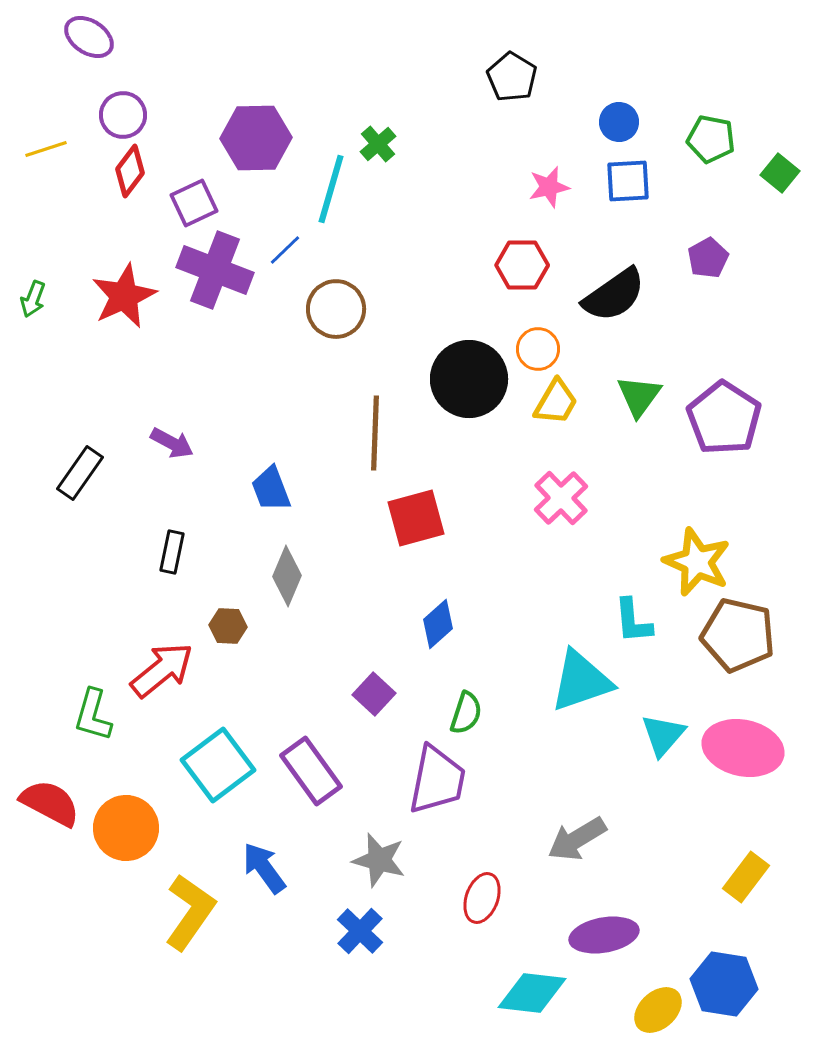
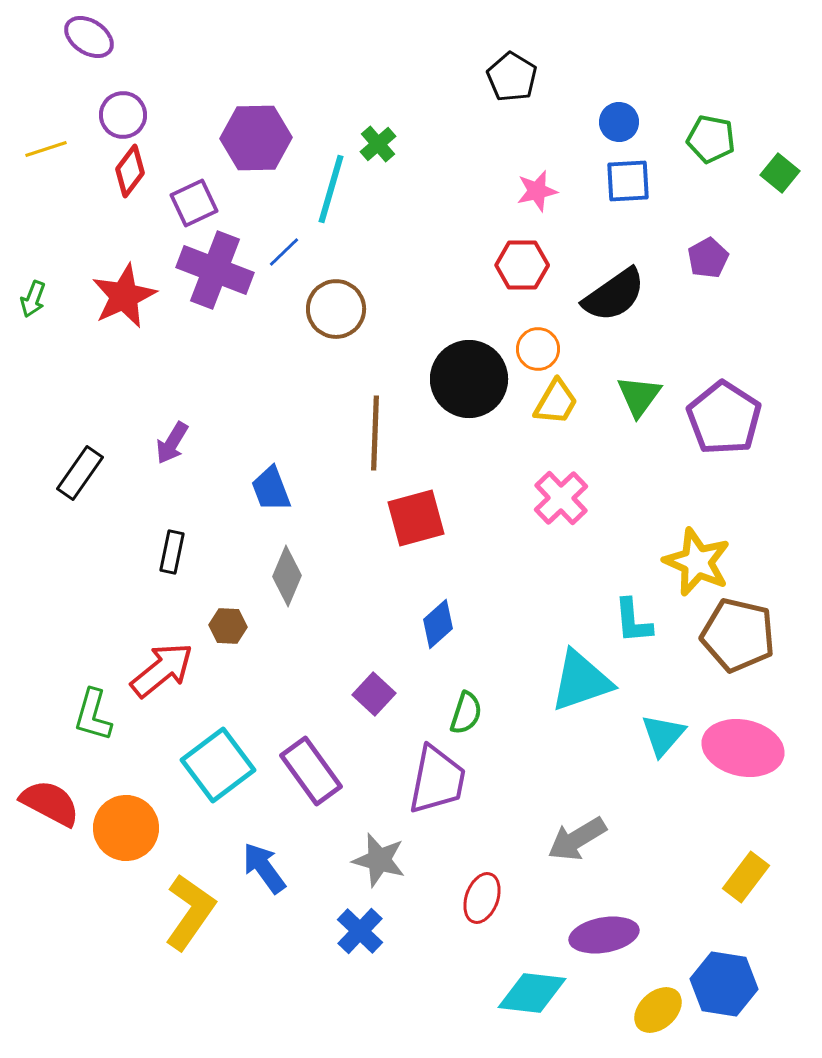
pink star at (549, 187): moved 12 px left, 4 px down
blue line at (285, 250): moved 1 px left, 2 px down
purple arrow at (172, 443): rotated 93 degrees clockwise
